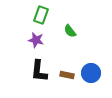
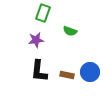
green rectangle: moved 2 px right, 2 px up
green semicircle: rotated 32 degrees counterclockwise
purple star: rotated 21 degrees counterclockwise
blue circle: moved 1 px left, 1 px up
